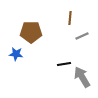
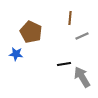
brown pentagon: rotated 25 degrees clockwise
